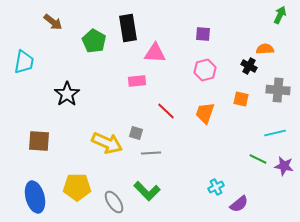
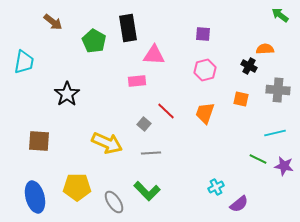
green arrow: rotated 78 degrees counterclockwise
pink triangle: moved 1 px left, 2 px down
gray square: moved 8 px right, 9 px up; rotated 24 degrees clockwise
